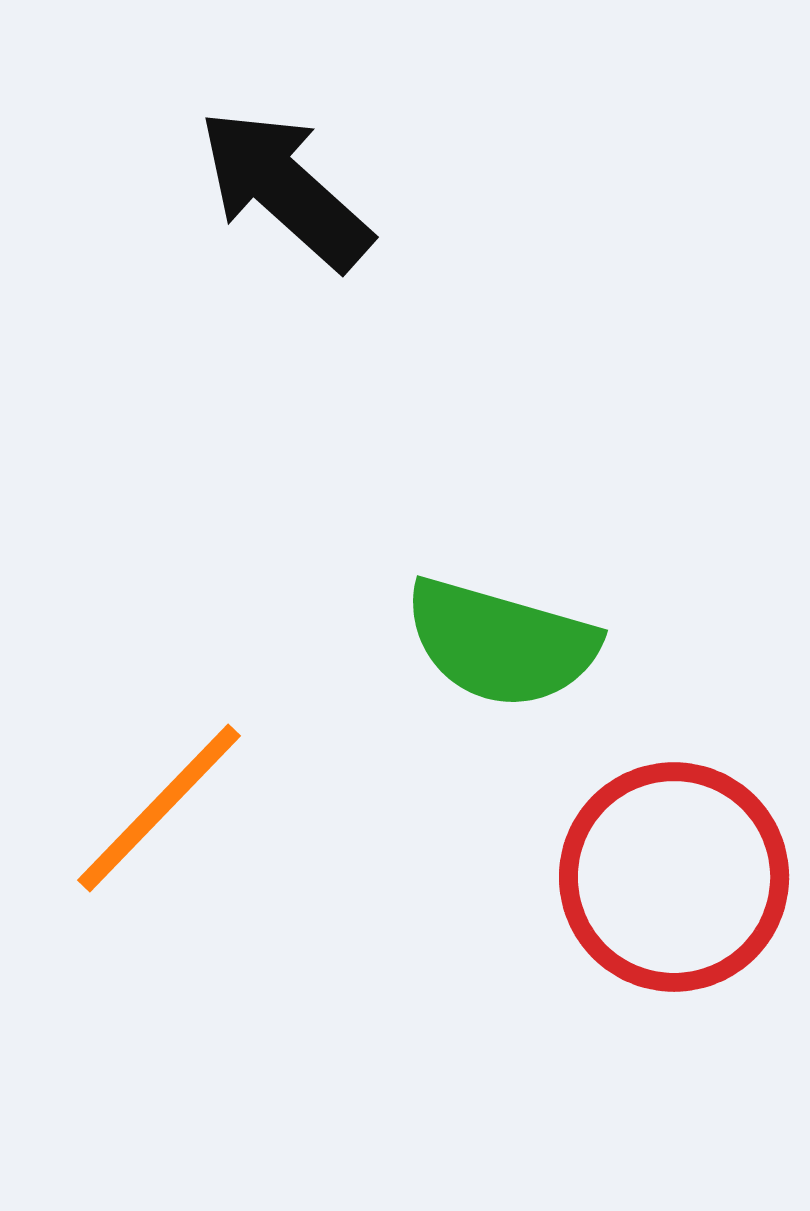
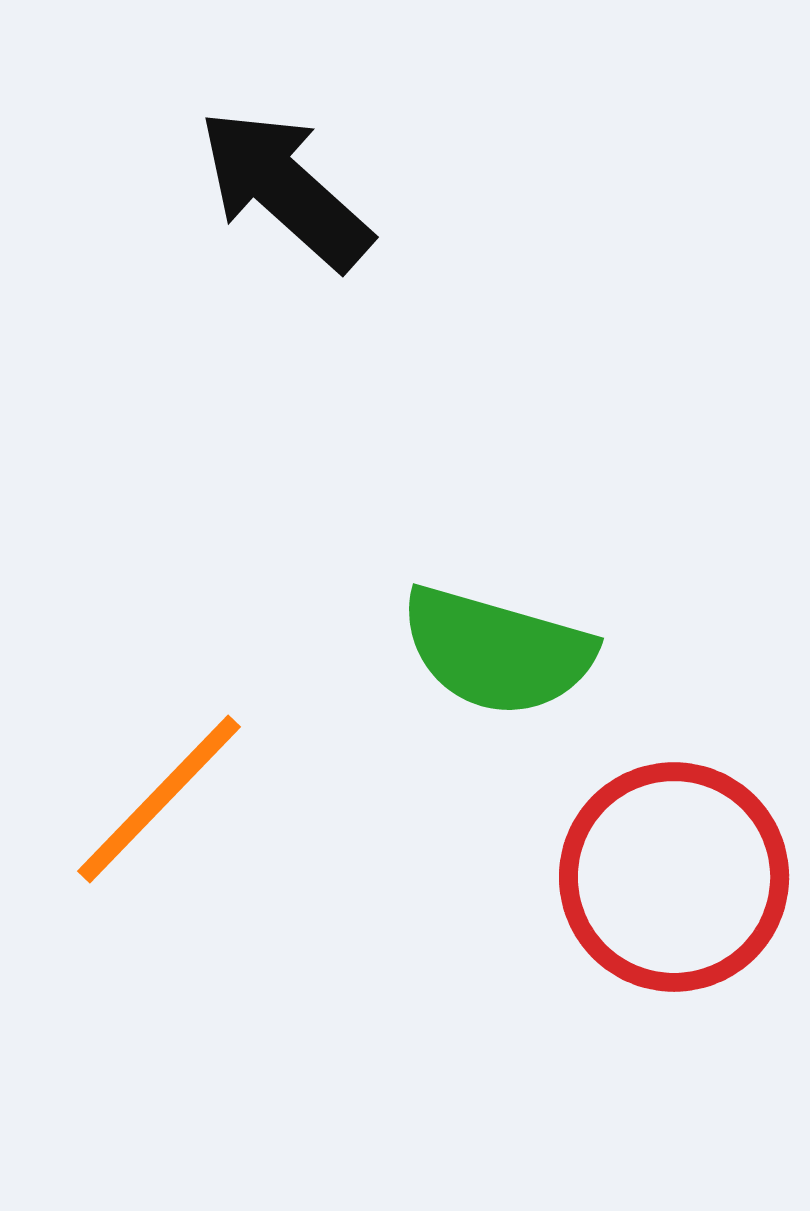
green semicircle: moved 4 px left, 8 px down
orange line: moved 9 px up
